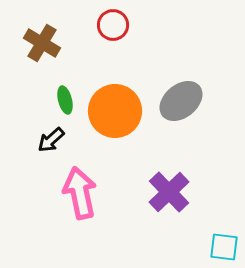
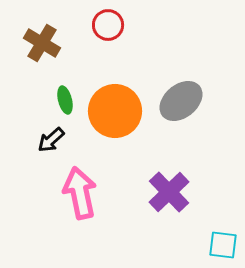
red circle: moved 5 px left
cyan square: moved 1 px left, 2 px up
